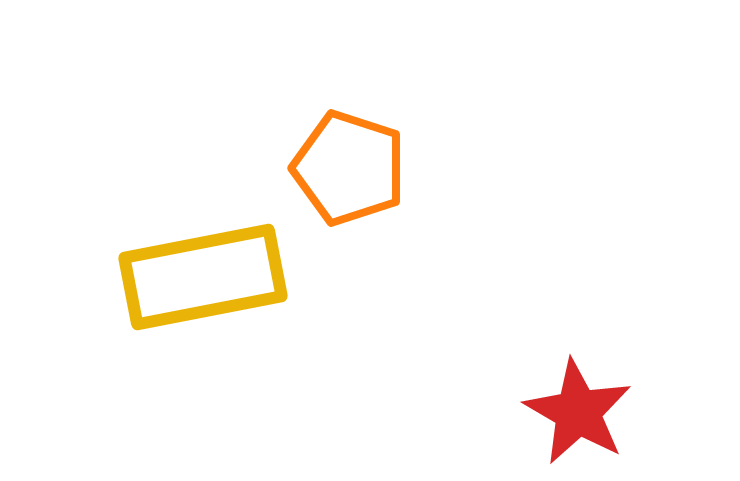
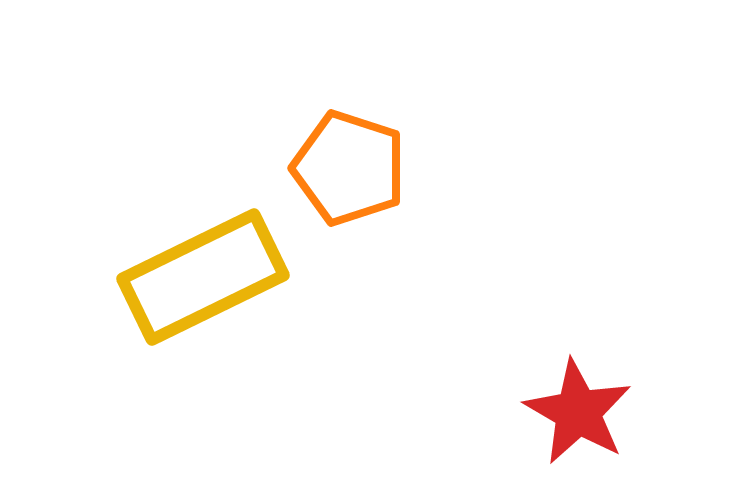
yellow rectangle: rotated 15 degrees counterclockwise
